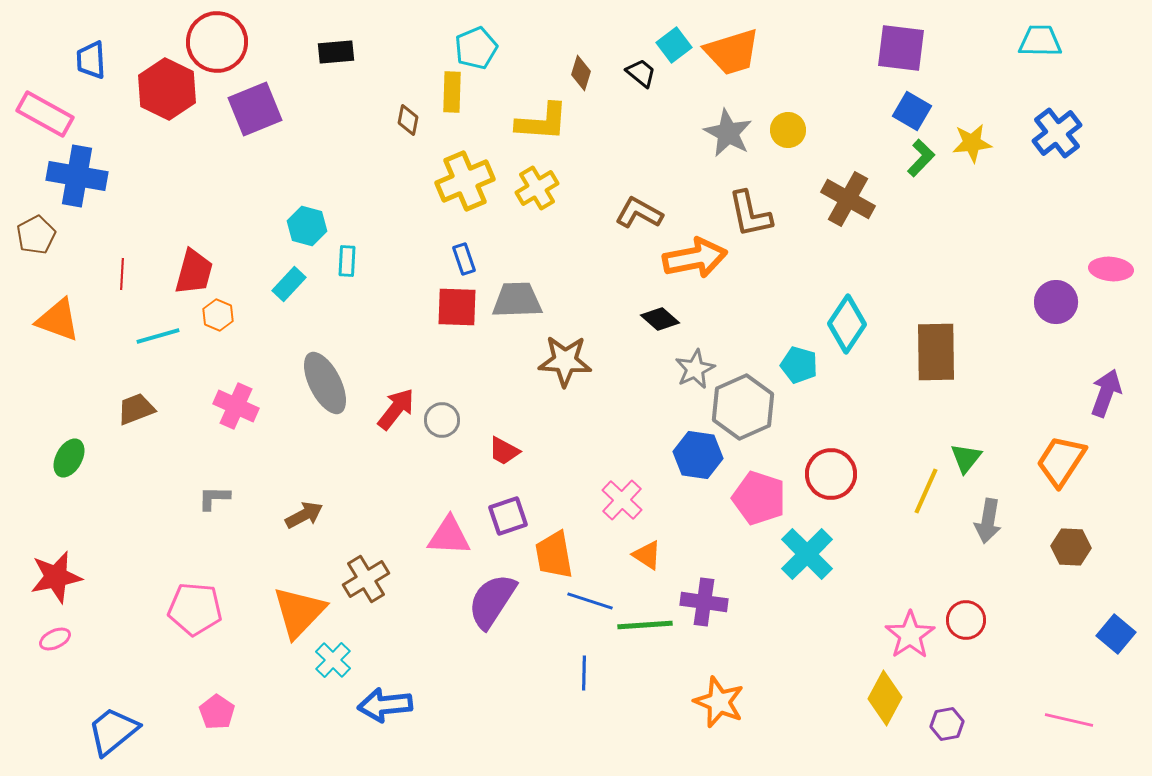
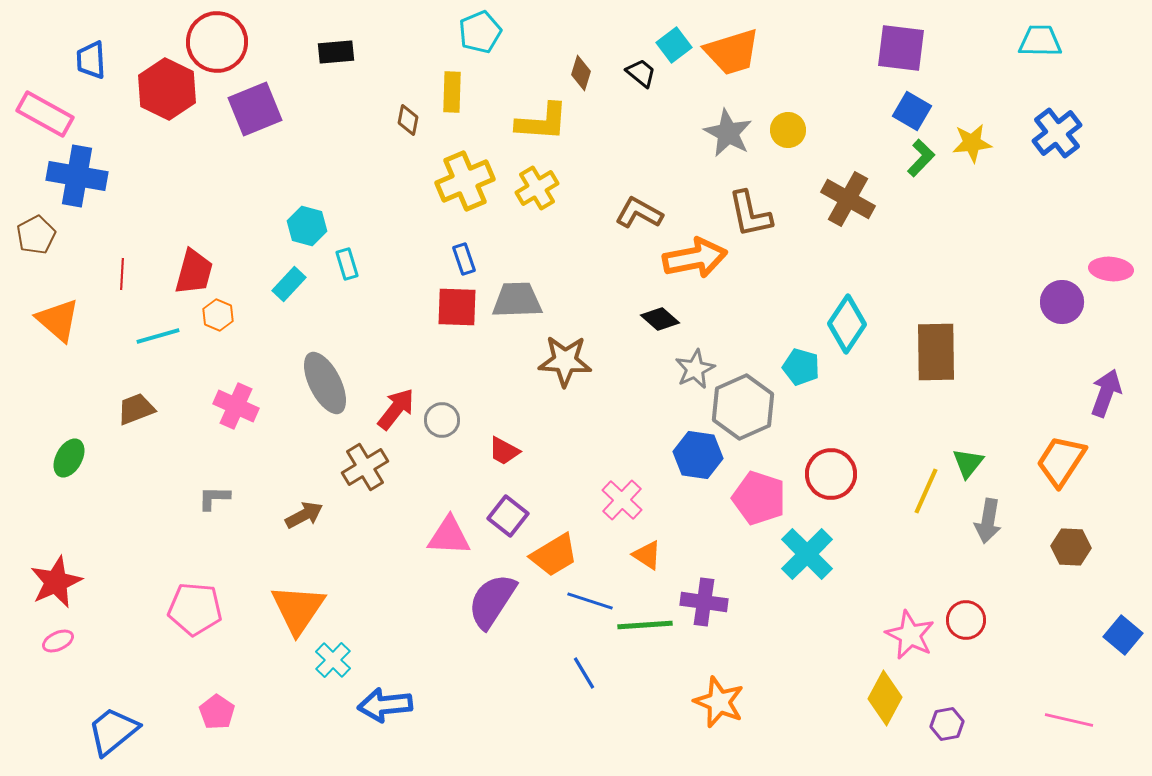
cyan pentagon at (476, 48): moved 4 px right, 16 px up
cyan rectangle at (347, 261): moved 3 px down; rotated 20 degrees counterclockwise
purple circle at (1056, 302): moved 6 px right
orange triangle at (58, 320): rotated 21 degrees clockwise
cyan pentagon at (799, 365): moved 2 px right, 2 px down
green triangle at (966, 458): moved 2 px right, 5 px down
purple square at (508, 516): rotated 33 degrees counterclockwise
orange trapezoid at (554, 555): rotated 111 degrees counterclockwise
red star at (56, 577): moved 5 px down; rotated 12 degrees counterclockwise
brown cross at (366, 579): moved 1 px left, 112 px up
orange triangle at (299, 612): moved 1 px left, 3 px up; rotated 10 degrees counterclockwise
blue square at (1116, 634): moved 7 px right, 1 px down
pink star at (910, 635): rotated 12 degrees counterclockwise
pink ellipse at (55, 639): moved 3 px right, 2 px down
blue line at (584, 673): rotated 32 degrees counterclockwise
